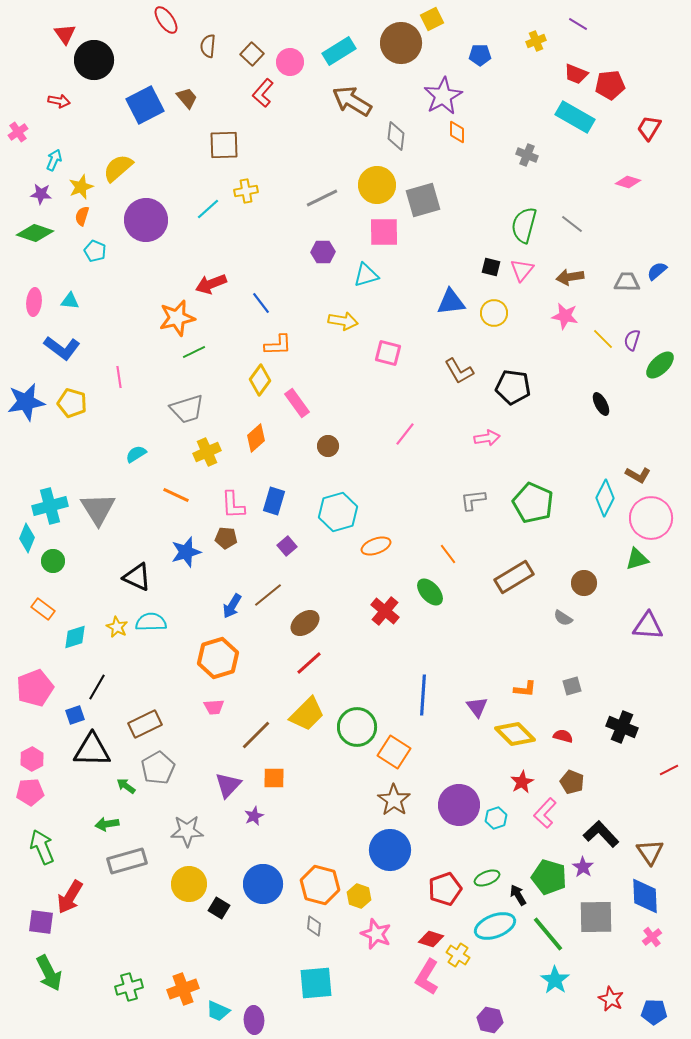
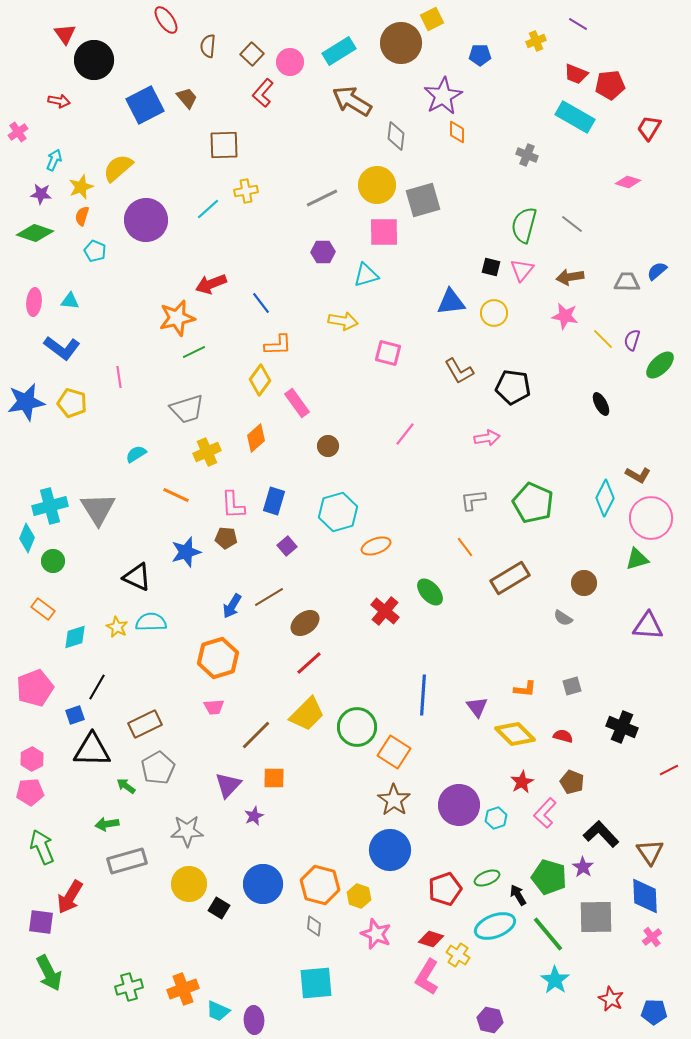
orange line at (448, 554): moved 17 px right, 7 px up
brown rectangle at (514, 577): moved 4 px left, 1 px down
brown line at (268, 595): moved 1 px right, 2 px down; rotated 8 degrees clockwise
